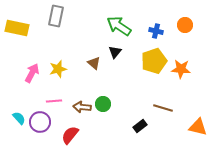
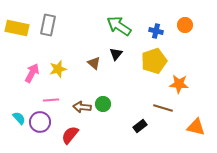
gray rectangle: moved 8 px left, 9 px down
black triangle: moved 1 px right, 2 px down
orange star: moved 2 px left, 15 px down
pink line: moved 3 px left, 1 px up
orange triangle: moved 2 px left
